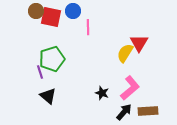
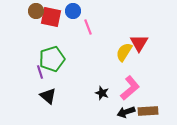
pink line: rotated 21 degrees counterclockwise
yellow semicircle: moved 1 px left, 1 px up
black arrow: moved 2 px right; rotated 150 degrees counterclockwise
